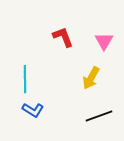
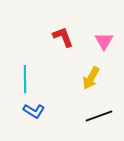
blue L-shape: moved 1 px right, 1 px down
